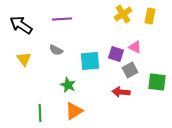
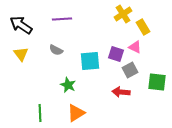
yellow rectangle: moved 7 px left, 11 px down; rotated 42 degrees counterclockwise
yellow triangle: moved 3 px left, 5 px up
orange triangle: moved 2 px right, 2 px down
